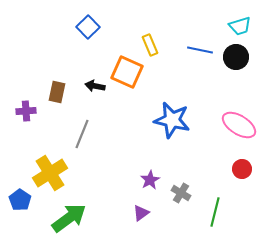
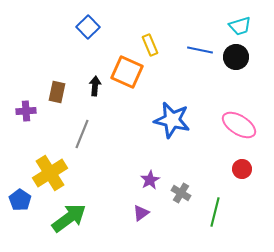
black arrow: rotated 84 degrees clockwise
